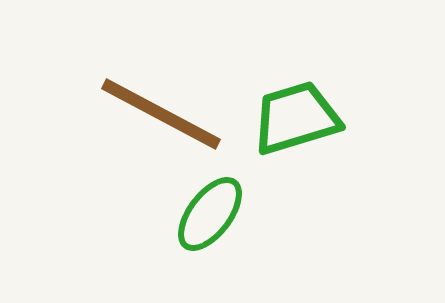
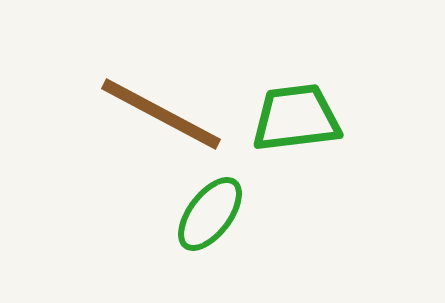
green trapezoid: rotated 10 degrees clockwise
